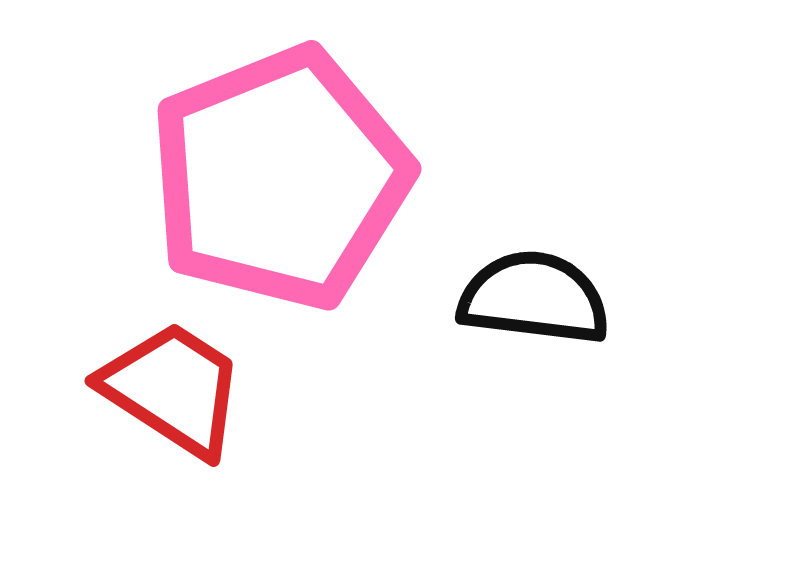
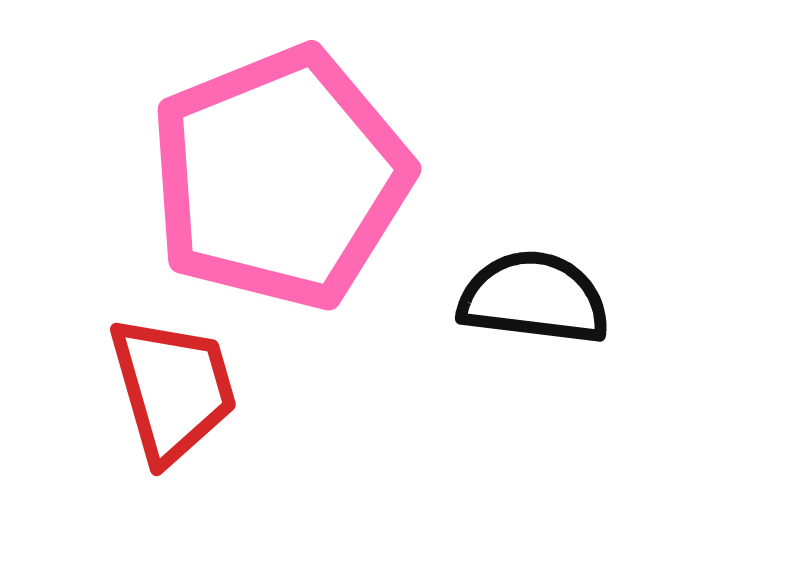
red trapezoid: rotated 41 degrees clockwise
